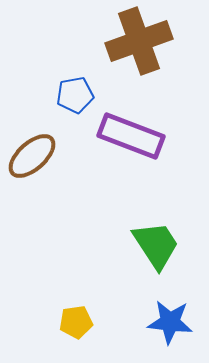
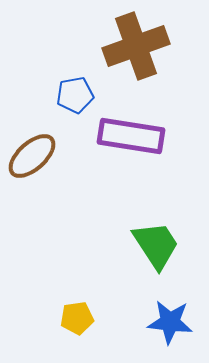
brown cross: moved 3 px left, 5 px down
purple rectangle: rotated 12 degrees counterclockwise
yellow pentagon: moved 1 px right, 4 px up
